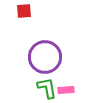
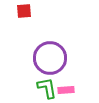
purple circle: moved 5 px right, 1 px down
